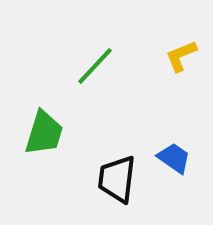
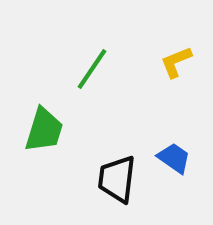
yellow L-shape: moved 5 px left, 6 px down
green line: moved 3 px left, 3 px down; rotated 9 degrees counterclockwise
green trapezoid: moved 3 px up
